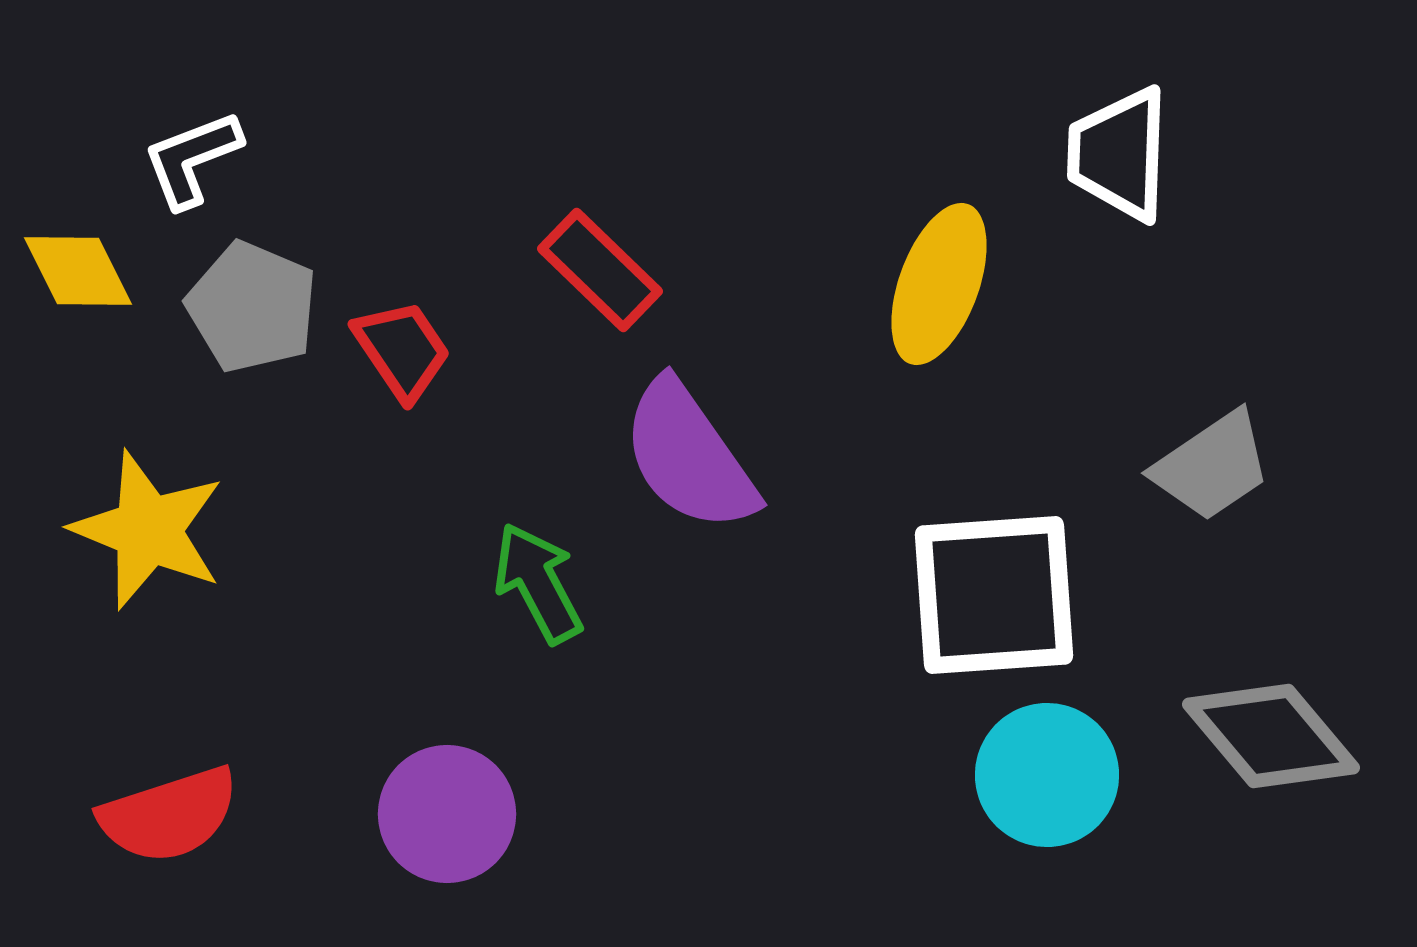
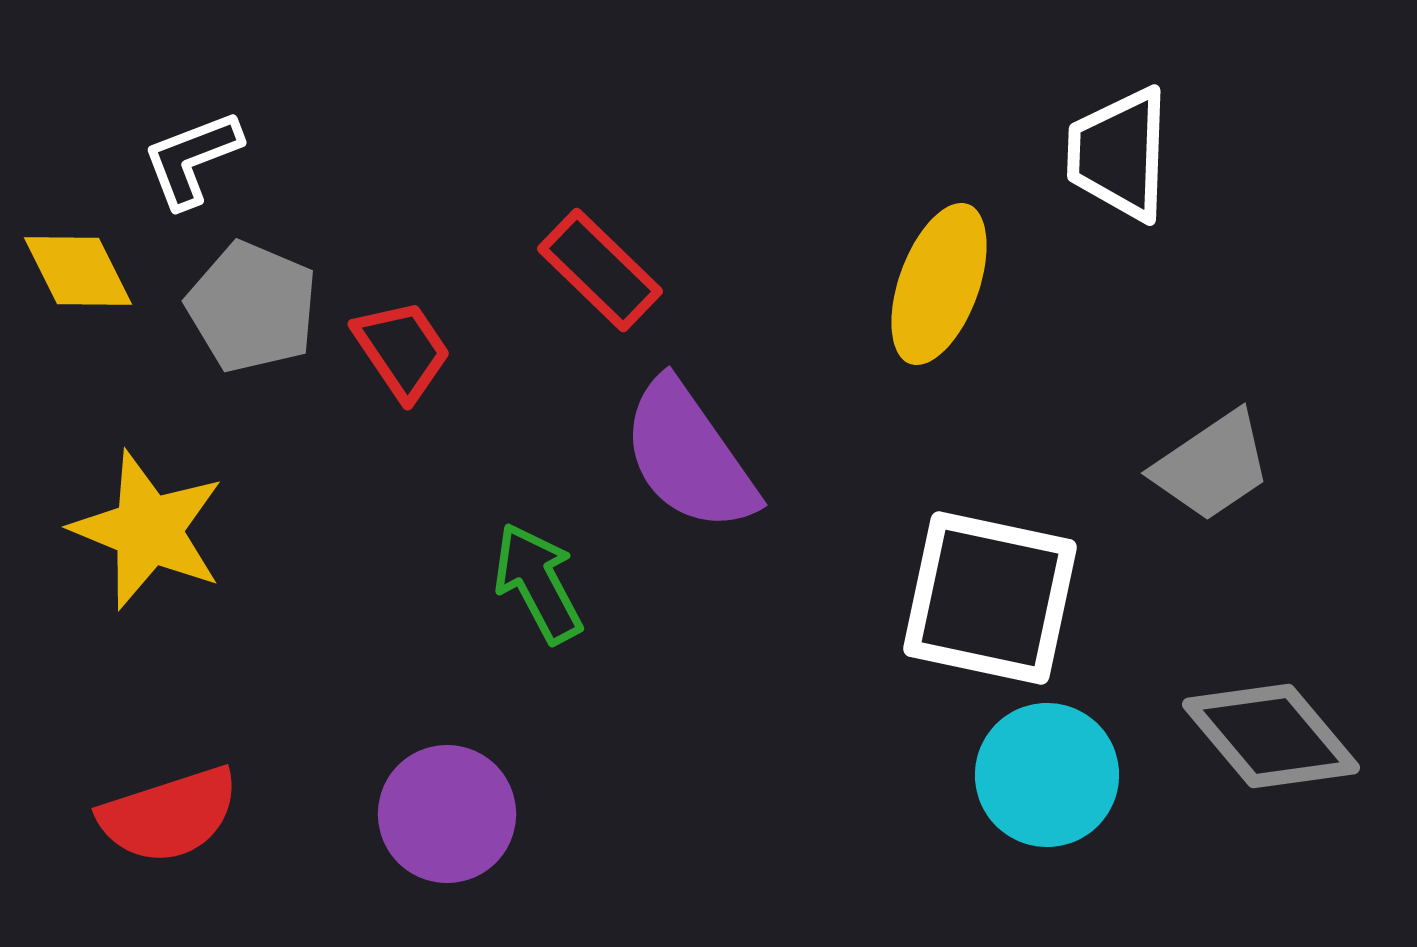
white square: moved 4 px left, 3 px down; rotated 16 degrees clockwise
